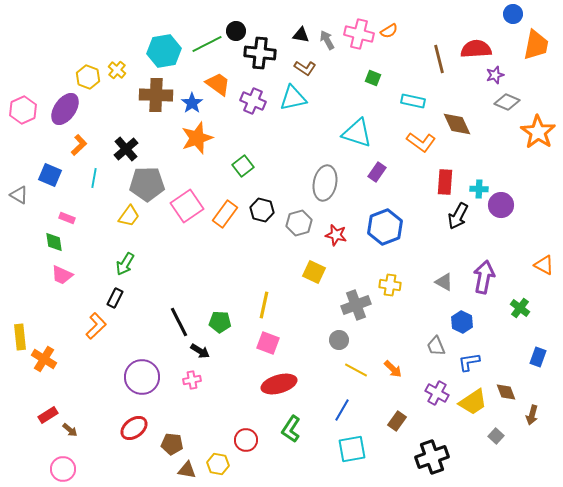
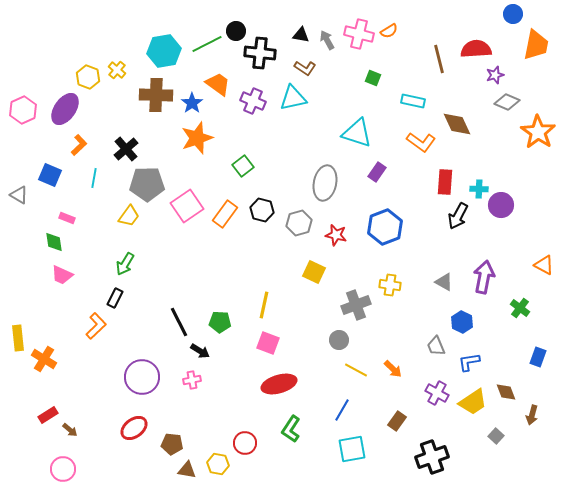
yellow rectangle at (20, 337): moved 2 px left, 1 px down
red circle at (246, 440): moved 1 px left, 3 px down
